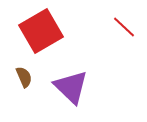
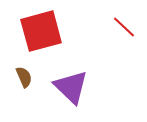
red square: rotated 15 degrees clockwise
